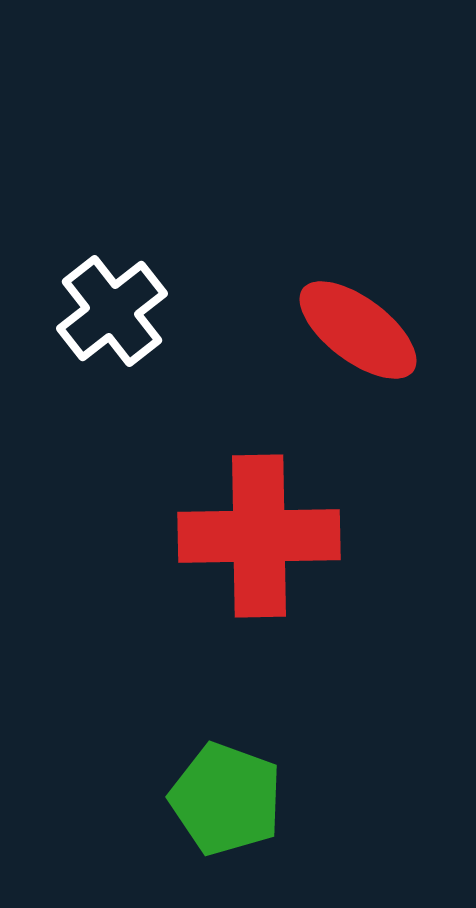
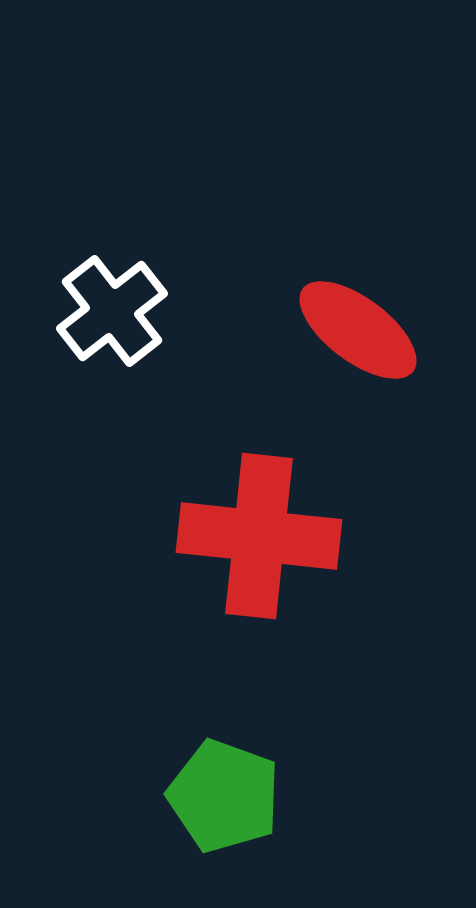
red cross: rotated 7 degrees clockwise
green pentagon: moved 2 px left, 3 px up
